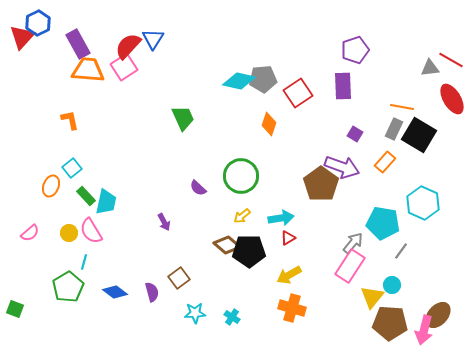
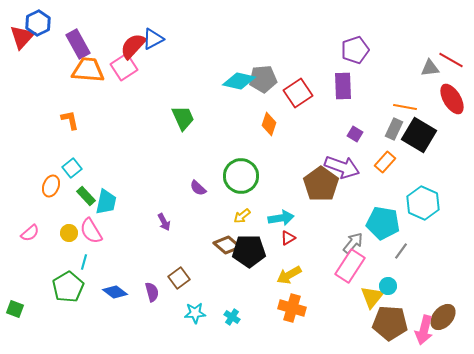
blue triangle at (153, 39): rotated 30 degrees clockwise
red semicircle at (128, 46): moved 5 px right
orange line at (402, 107): moved 3 px right
cyan circle at (392, 285): moved 4 px left, 1 px down
brown ellipse at (438, 315): moved 5 px right, 2 px down
